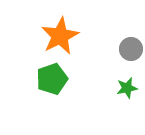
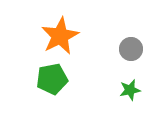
green pentagon: rotated 8 degrees clockwise
green star: moved 3 px right, 2 px down
